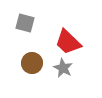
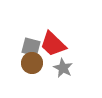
gray square: moved 6 px right, 24 px down
red trapezoid: moved 15 px left, 2 px down
